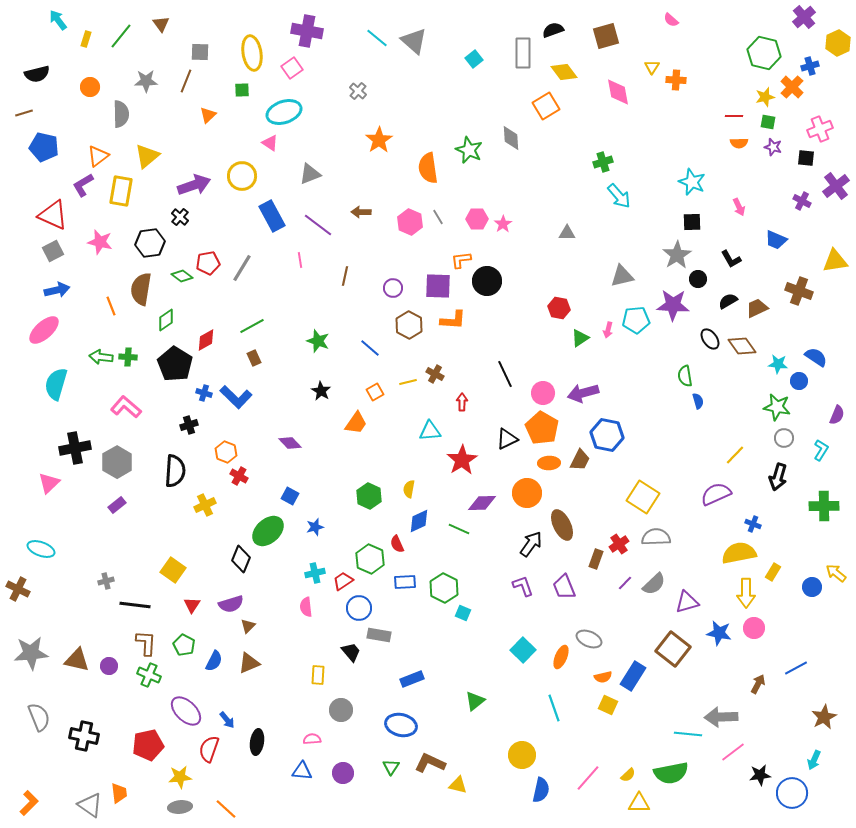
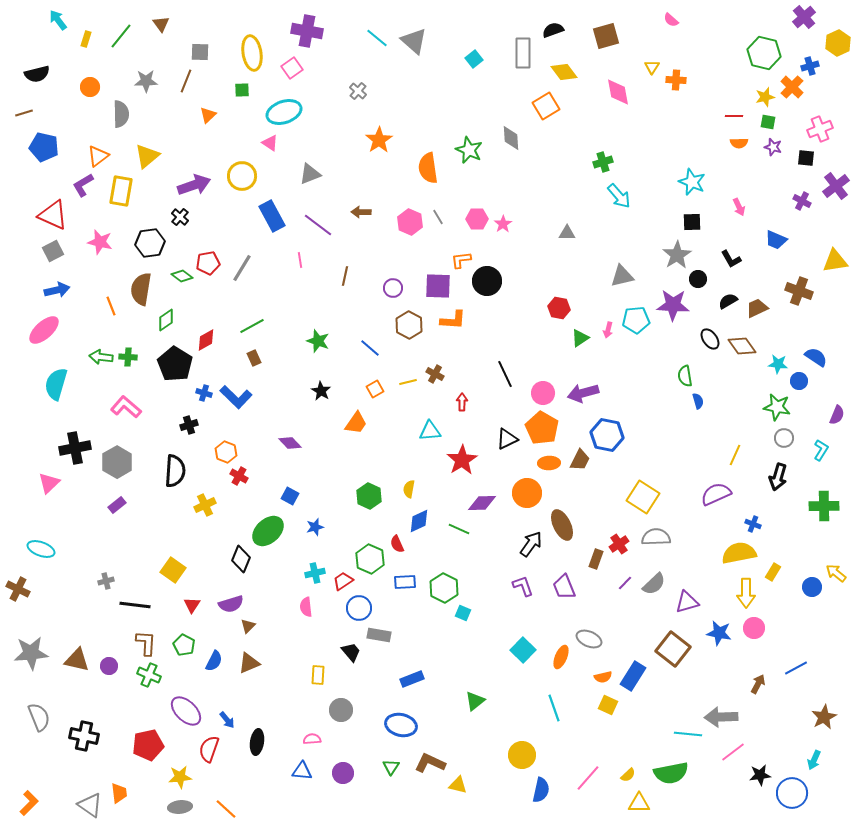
orange square at (375, 392): moved 3 px up
yellow line at (735, 455): rotated 20 degrees counterclockwise
